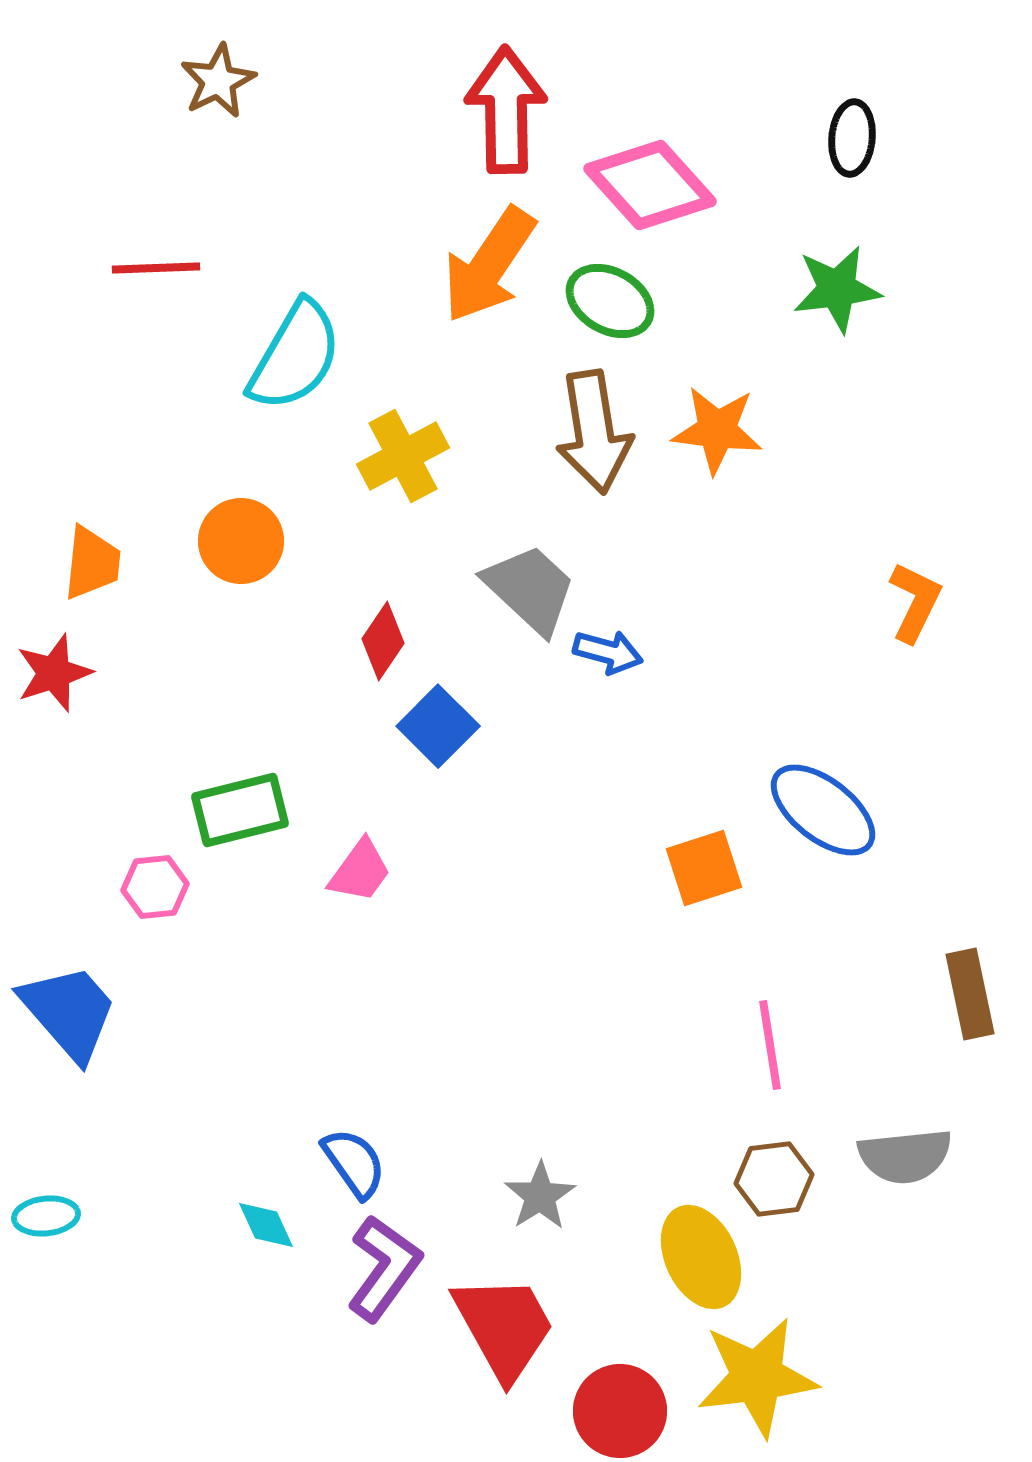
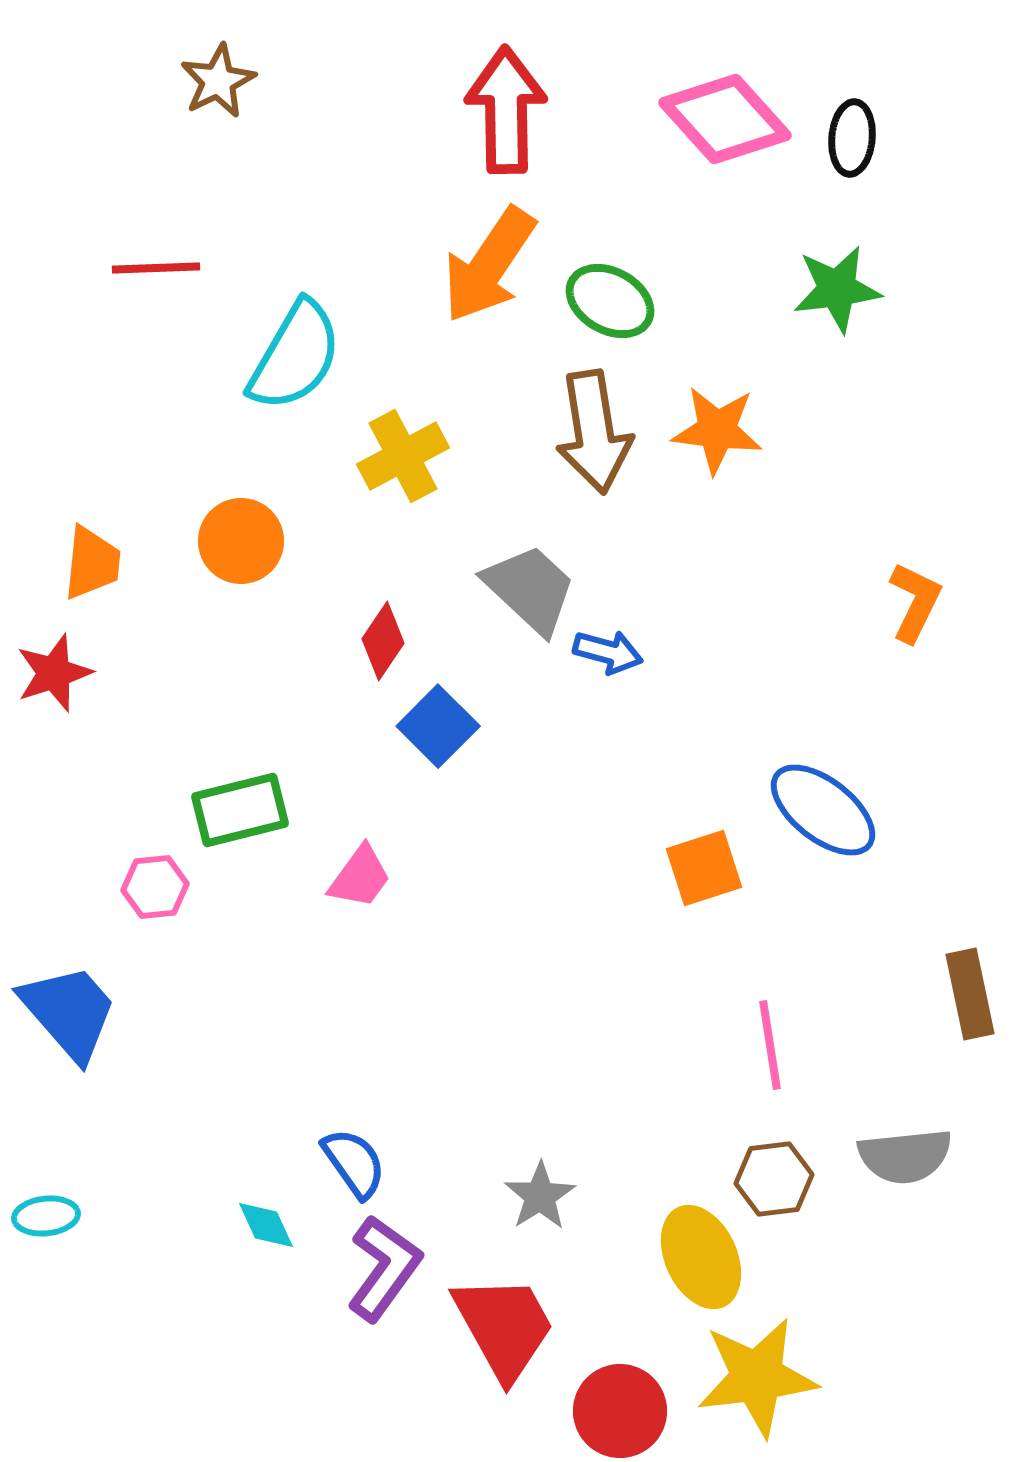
pink diamond: moved 75 px right, 66 px up
pink trapezoid: moved 6 px down
